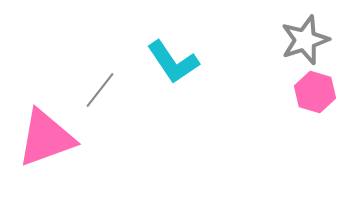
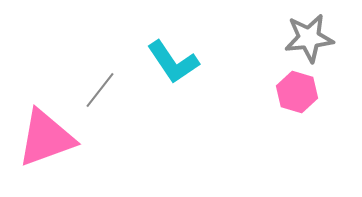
gray star: moved 4 px right, 2 px up; rotated 12 degrees clockwise
pink hexagon: moved 18 px left
